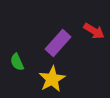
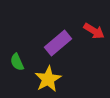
purple rectangle: rotated 8 degrees clockwise
yellow star: moved 4 px left
